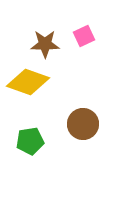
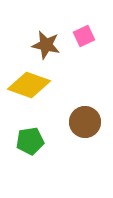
brown star: moved 1 px right, 1 px down; rotated 12 degrees clockwise
yellow diamond: moved 1 px right, 3 px down
brown circle: moved 2 px right, 2 px up
